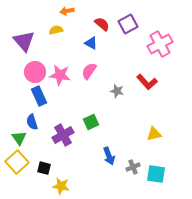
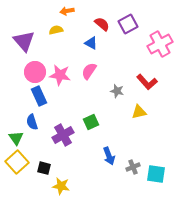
yellow triangle: moved 15 px left, 22 px up
green triangle: moved 3 px left
